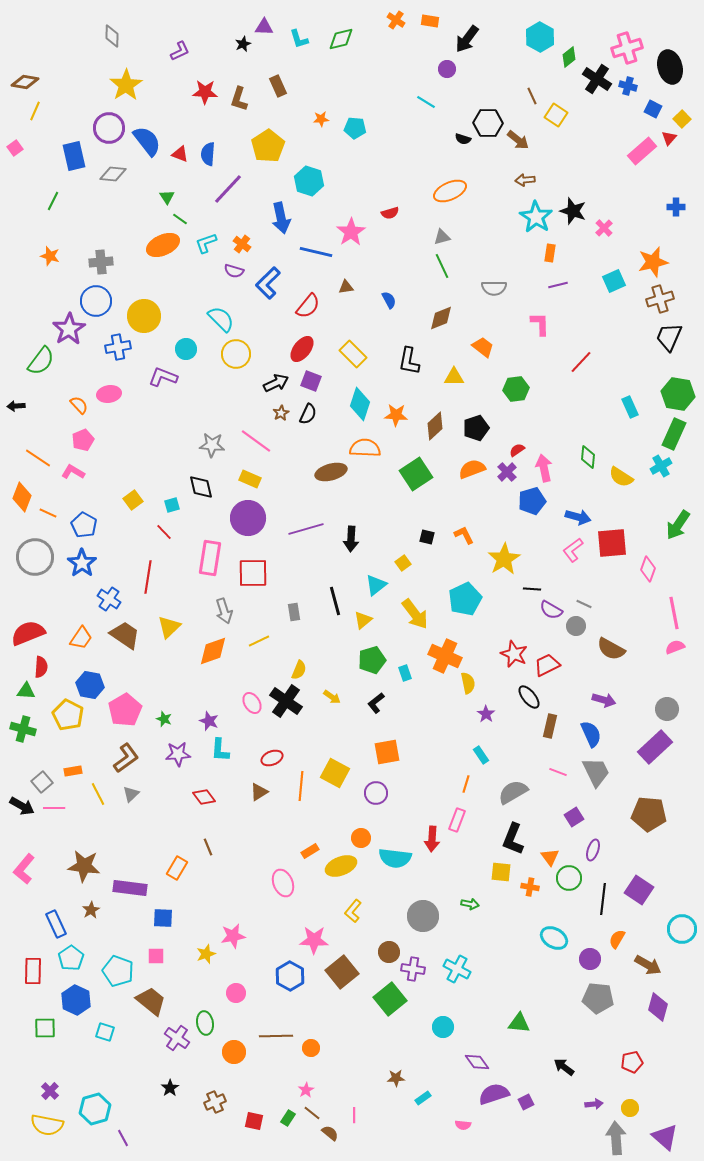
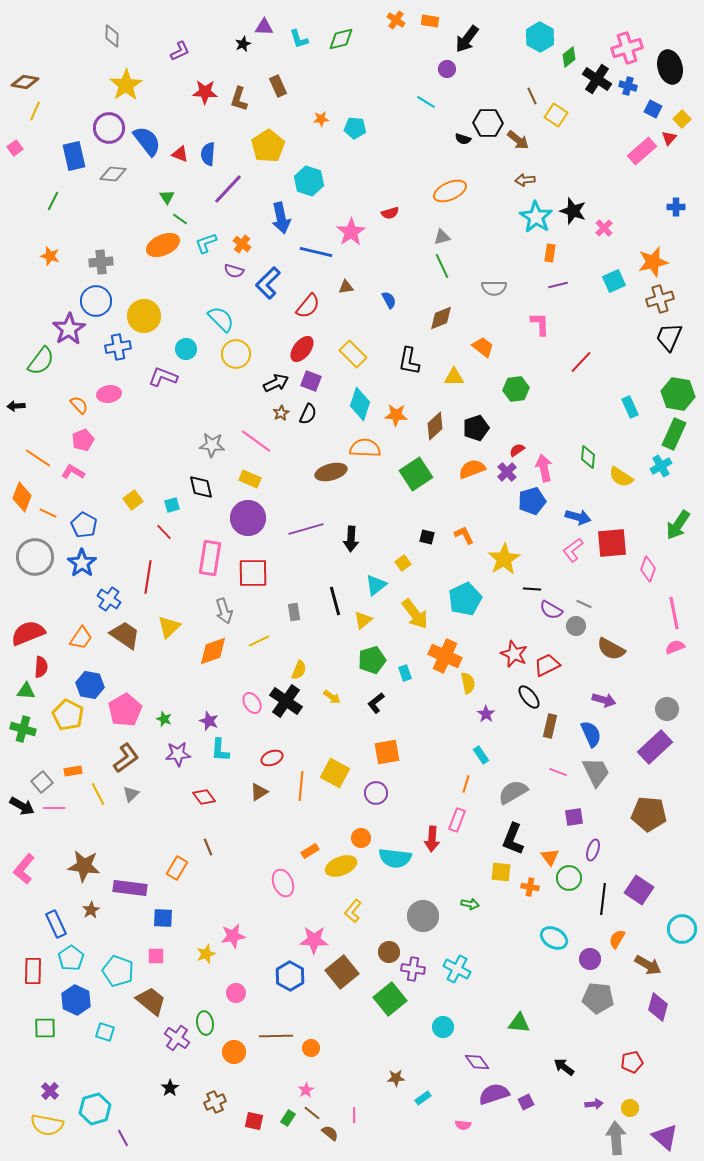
purple square at (574, 817): rotated 24 degrees clockwise
